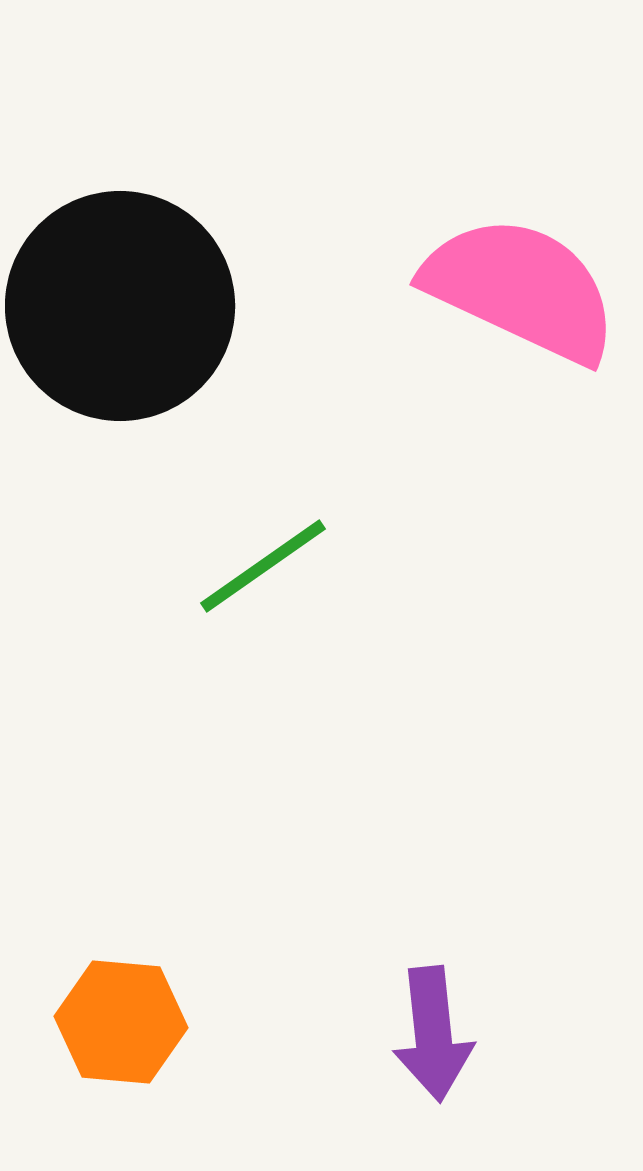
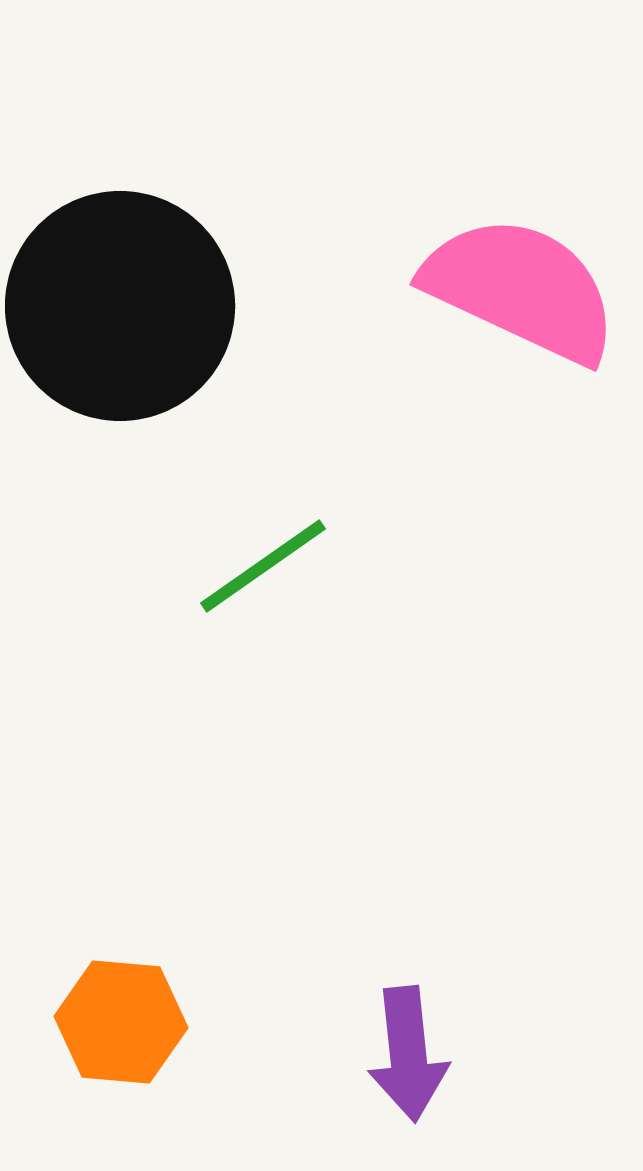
purple arrow: moved 25 px left, 20 px down
